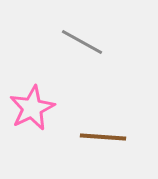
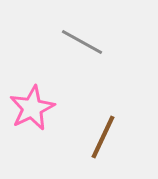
brown line: rotated 69 degrees counterclockwise
